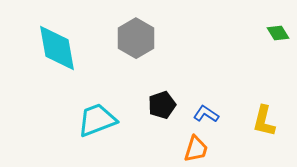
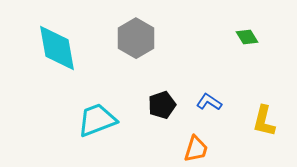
green diamond: moved 31 px left, 4 px down
blue L-shape: moved 3 px right, 12 px up
